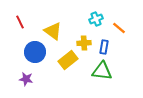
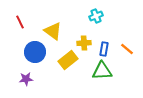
cyan cross: moved 3 px up
orange line: moved 8 px right, 21 px down
blue rectangle: moved 2 px down
green triangle: rotated 10 degrees counterclockwise
purple star: rotated 16 degrees counterclockwise
